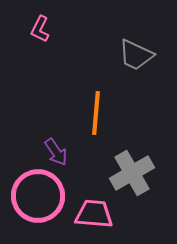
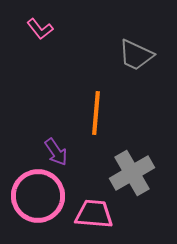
pink L-shape: rotated 64 degrees counterclockwise
